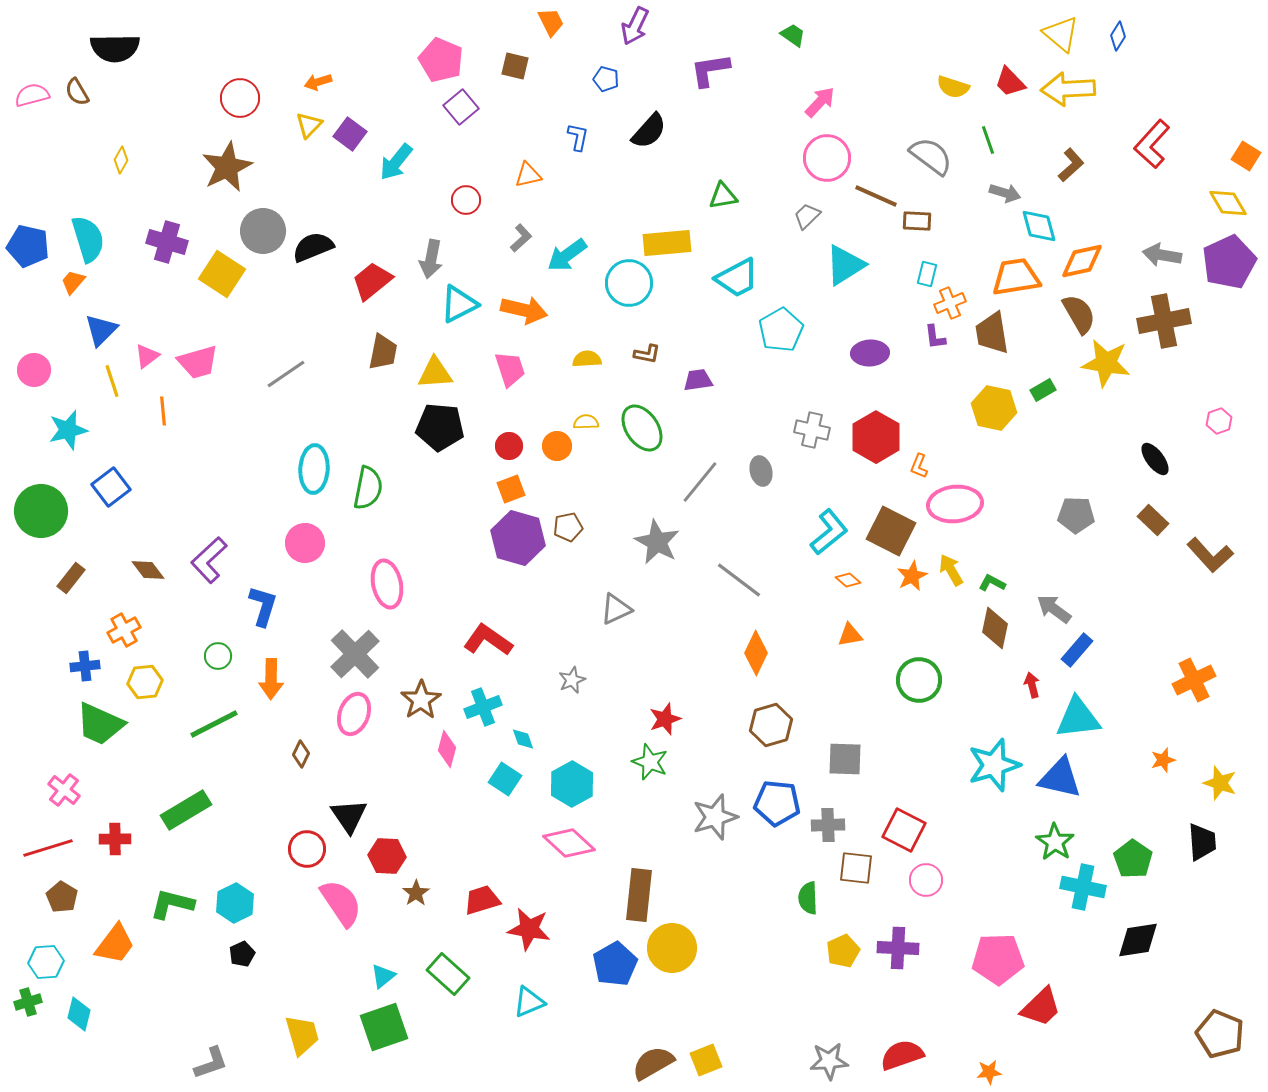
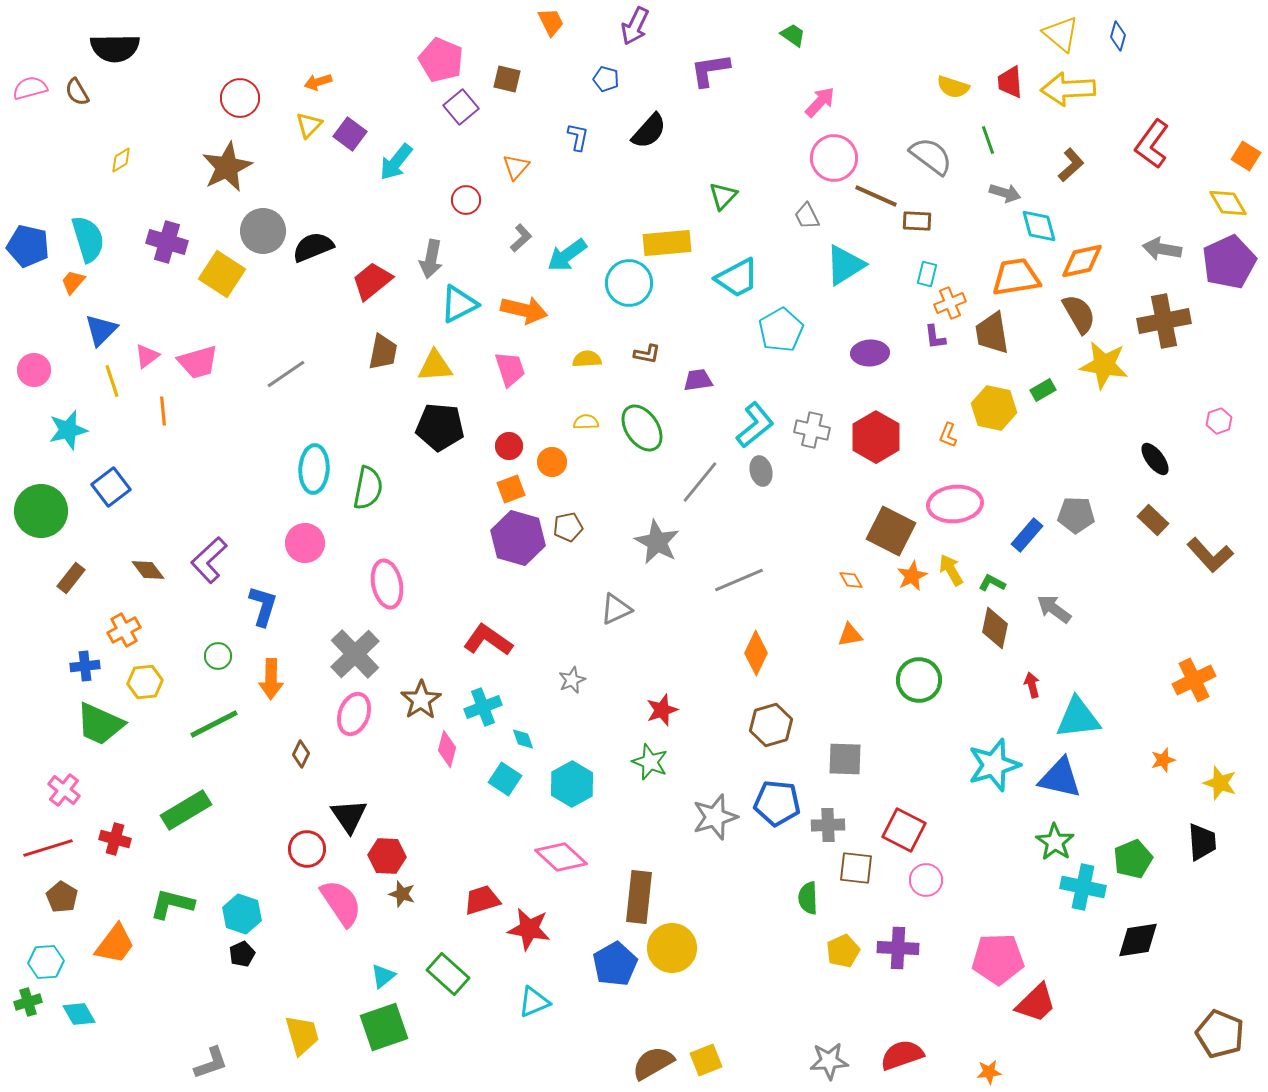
blue diamond at (1118, 36): rotated 16 degrees counterclockwise
brown square at (515, 66): moved 8 px left, 13 px down
red trapezoid at (1010, 82): rotated 40 degrees clockwise
pink semicircle at (32, 95): moved 2 px left, 7 px up
red L-shape at (1152, 144): rotated 6 degrees counterclockwise
pink circle at (827, 158): moved 7 px right
yellow diamond at (121, 160): rotated 28 degrees clockwise
orange triangle at (528, 175): moved 12 px left, 8 px up; rotated 36 degrees counterclockwise
green triangle at (723, 196): rotated 36 degrees counterclockwise
gray trapezoid at (807, 216): rotated 72 degrees counterclockwise
gray arrow at (1162, 255): moved 6 px up
yellow star at (1106, 363): moved 2 px left, 2 px down
yellow triangle at (435, 373): moved 7 px up
orange circle at (557, 446): moved 5 px left, 16 px down
orange L-shape at (919, 466): moved 29 px right, 31 px up
cyan L-shape at (829, 532): moved 74 px left, 107 px up
gray line at (739, 580): rotated 60 degrees counterclockwise
orange diamond at (848, 580): moved 3 px right; rotated 20 degrees clockwise
blue rectangle at (1077, 650): moved 50 px left, 115 px up
red star at (665, 719): moved 3 px left, 9 px up
red cross at (115, 839): rotated 16 degrees clockwise
pink diamond at (569, 843): moved 8 px left, 14 px down
green pentagon at (1133, 859): rotated 15 degrees clockwise
brown star at (416, 893): moved 14 px left, 1 px down; rotated 20 degrees counterclockwise
brown rectangle at (639, 895): moved 2 px down
cyan hexagon at (235, 903): moved 7 px right, 11 px down; rotated 15 degrees counterclockwise
cyan triangle at (529, 1002): moved 5 px right
red trapezoid at (1041, 1007): moved 5 px left, 4 px up
cyan diamond at (79, 1014): rotated 44 degrees counterclockwise
